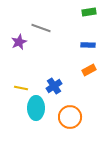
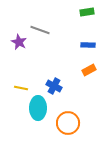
green rectangle: moved 2 px left
gray line: moved 1 px left, 2 px down
purple star: rotated 21 degrees counterclockwise
blue cross: rotated 28 degrees counterclockwise
cyan ellipse: moved 2 px right
orange circle: moved 2 px left, 6 px down
